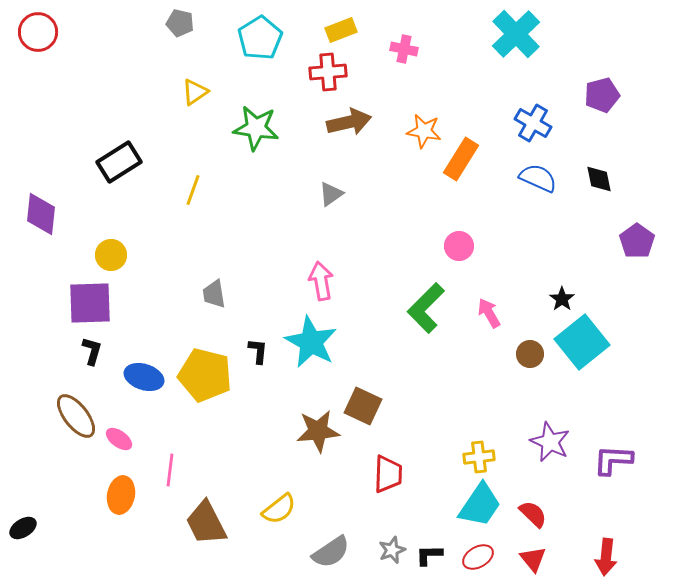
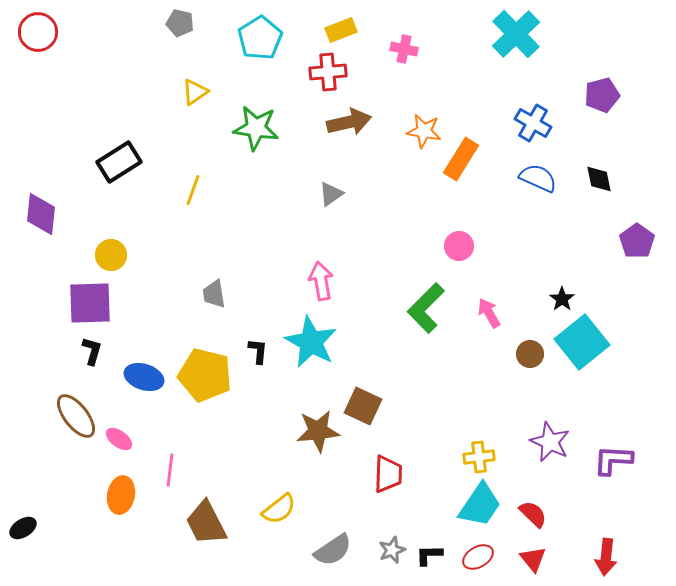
gray semicircle at (331, 552): moved 2 px right, 2 px up
